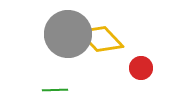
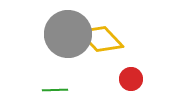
red circle: moved 10 px left, 11 px down
